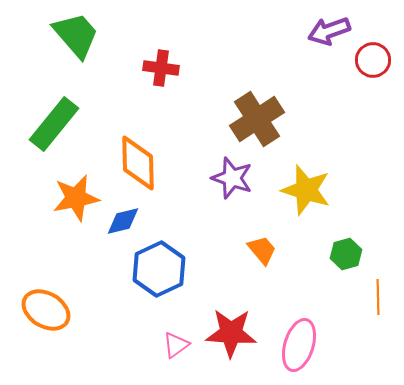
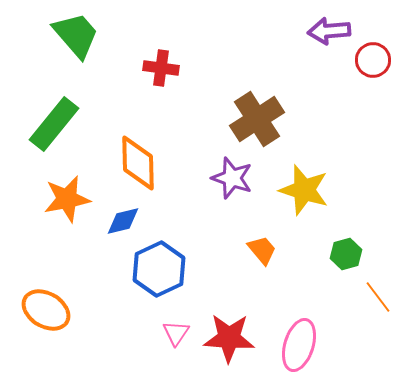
purple arrow: rotated 15 degrees clockwise
yellow star: moved 2 px left
orange star: moved 9 px left, 1 px down
orange line: rotated 36 degrees counterclockwise
red star: moved 2 px left, 5 px down
pink triangle: moved 12 px up; rotated 20 degrees counterclockwise
